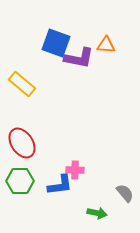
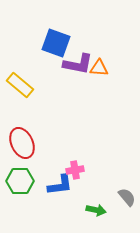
orange triangle: moved 7 px left, 23 px down
purple L-shape: moved 1 px left, 6 px down
yellow rectangle: moved 2 px left, 1 px down
red ellipse: rotated 8 degrees clockwise
pink cross: rotated 12 degrees counterclockwise
gray semicircle: moved 2 px right, 4 px down
green arrow: moved 1 px left, 3 px up
